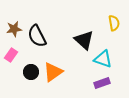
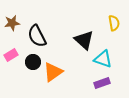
brown star: moved 2 px left, 6 px up
pink rectangle: rotated 24 degrees clockwise
black circle: moved 2 px right, 10 px up
